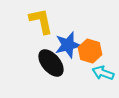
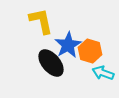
blue star: rotated 16 degrees counterclockwise
